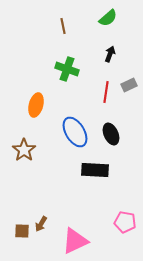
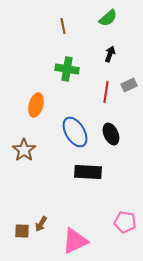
green cross: rotated 10 degrees counterclockwise
black rectangle: moved 7 px left, 2 px down
